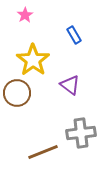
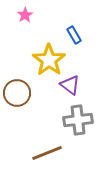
yellow star: moved 16 px right
gray cross: moved 3 px left, 13 px up
brown line: moved 4 px right, 1 px down
